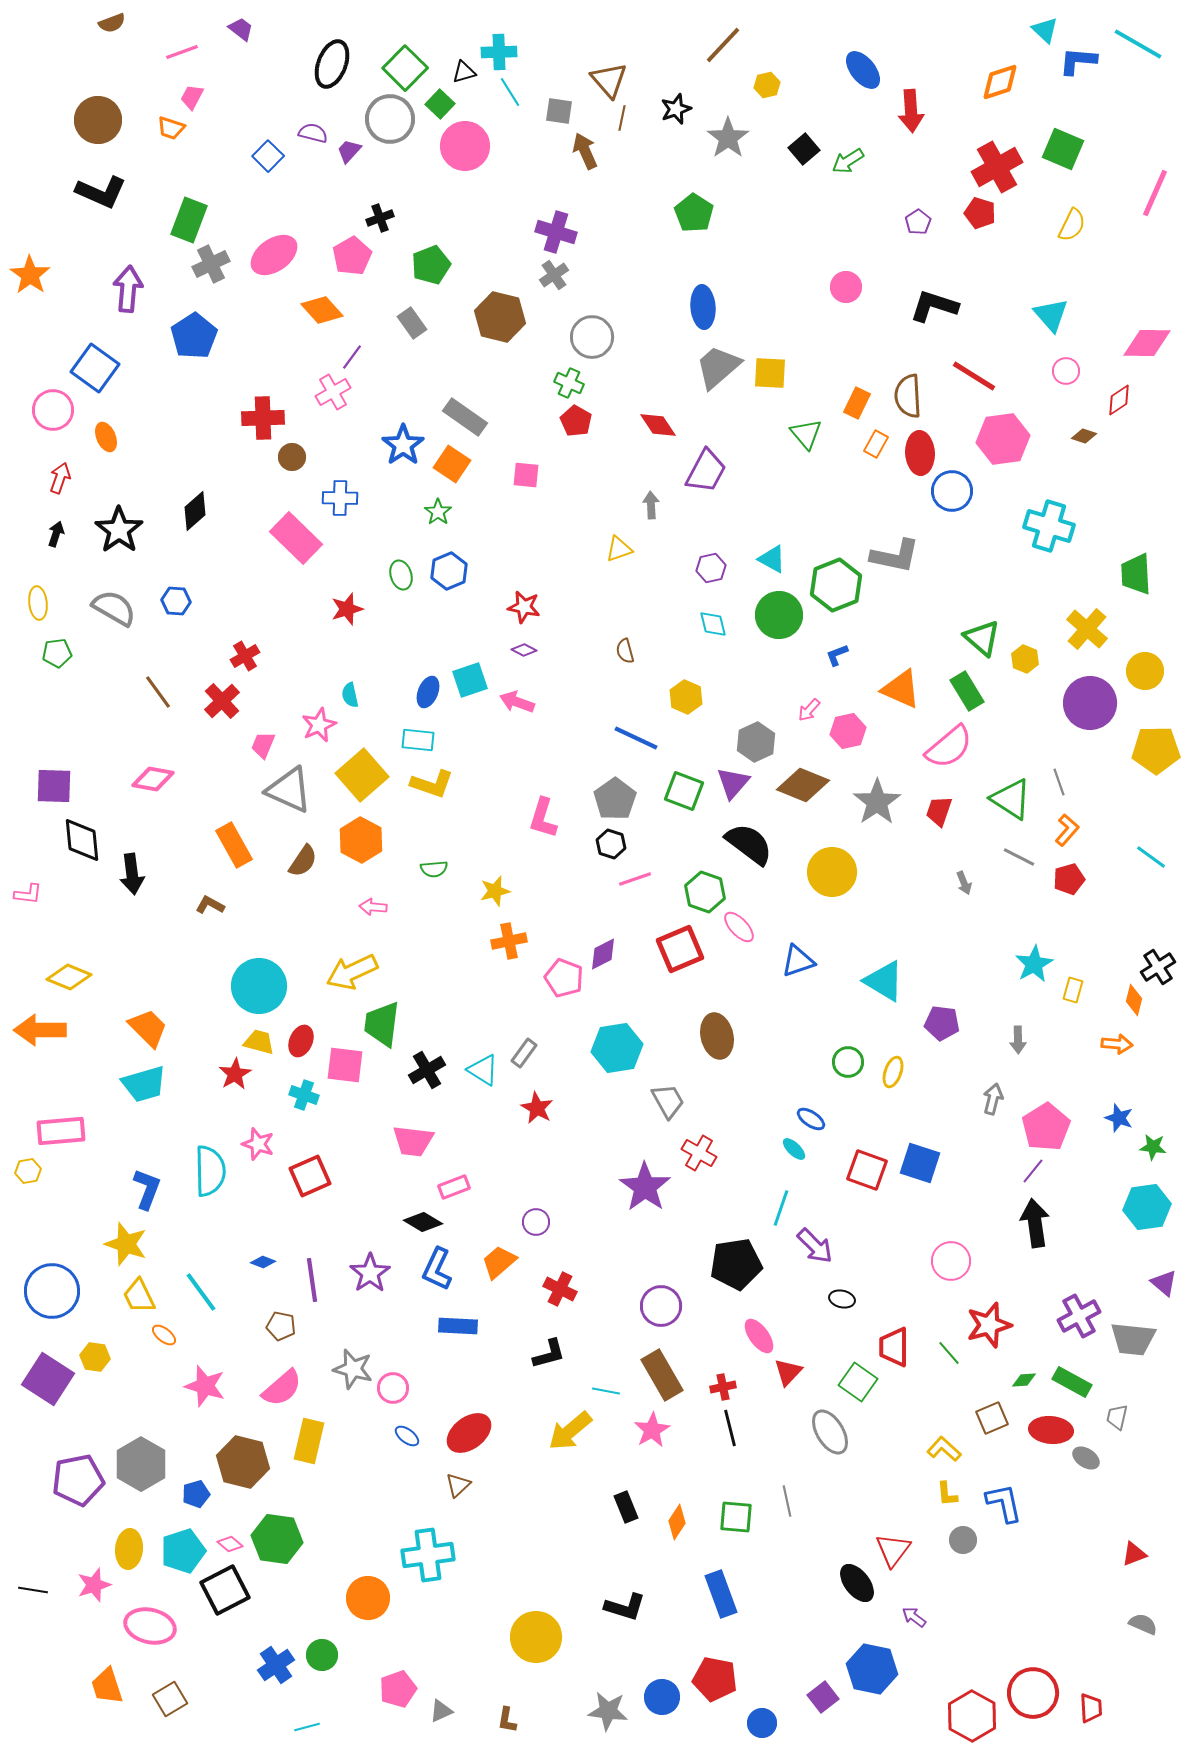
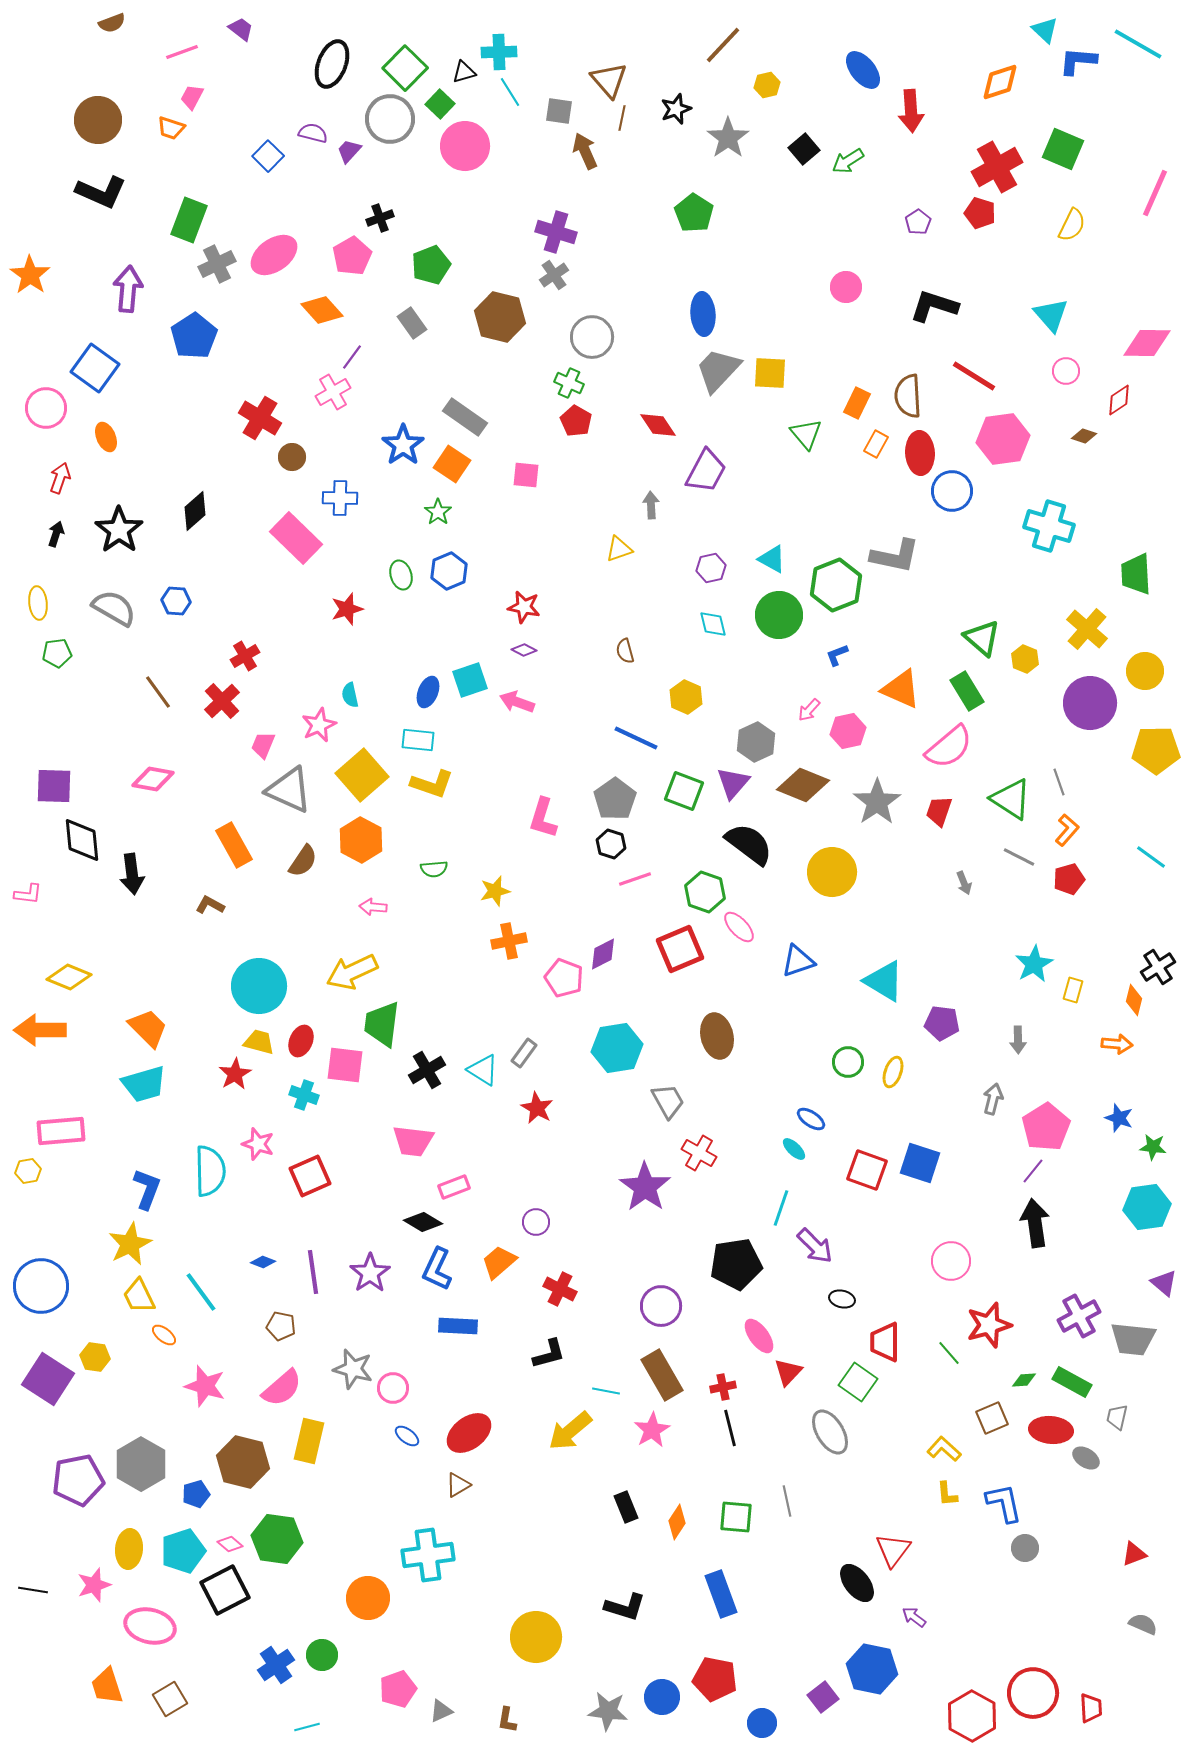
gray cross at (211, 264): moved 6 px right
blue ellipse at (703, 307): moved 7 px down
gray trapezoid at (718, 367): moved 3 px down; rotated 6 degrees counterclockwise
pink circle at (53, 410): moved 7 px left, 2 px up
red cross at (263, 418): moved 3 px left; rotated 33 degrees clockwise
yellow star at (126, 1244): moved 4 px right; rotated 27 degrees clockwise
purple line at (312, 1280): moved 1 px right, 8 px up
blue circle at (52, 1291): moved 11 px left, 5 px up
red trapezoid at (894, 1347): moved 9 px left, 5 px up
brown triangle at (458, 1485): rotated 12 degrees clockwise
gray circle at (963, 1540): moved 62 px right, 8 px down
